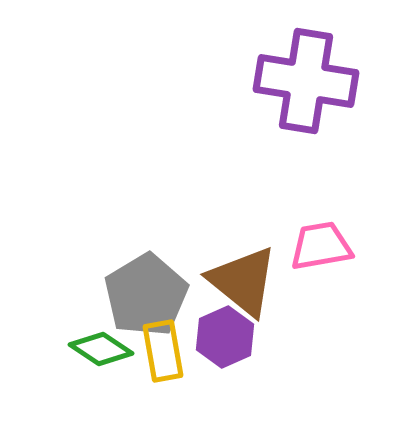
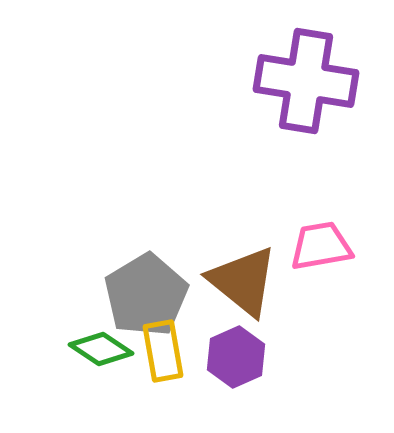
purple hexagon: moved 11 px right, 20 px down
